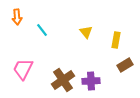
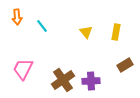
cyan line: moved 4 px up
yellow rectangle: moved 8 px up
